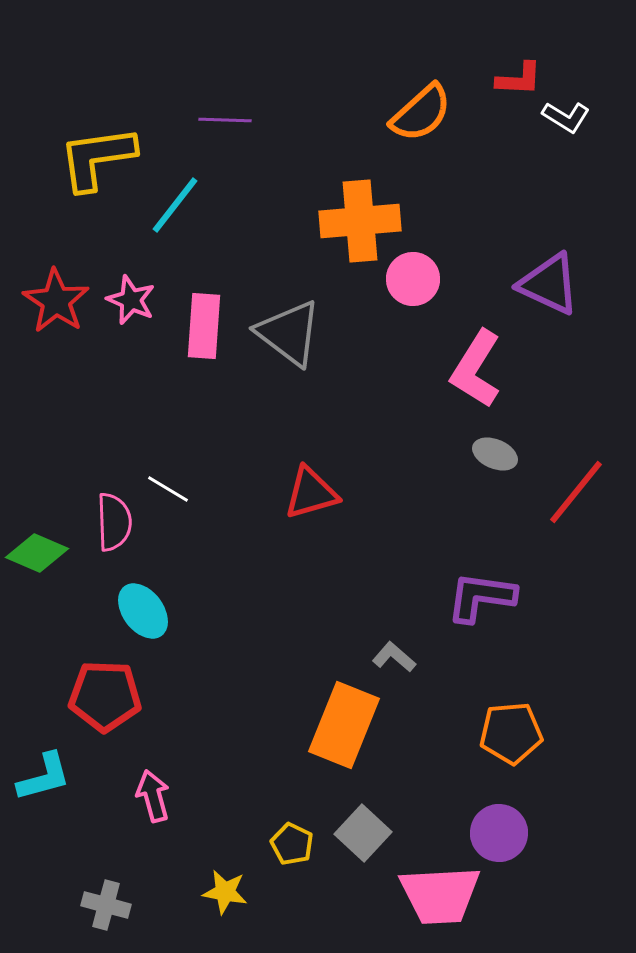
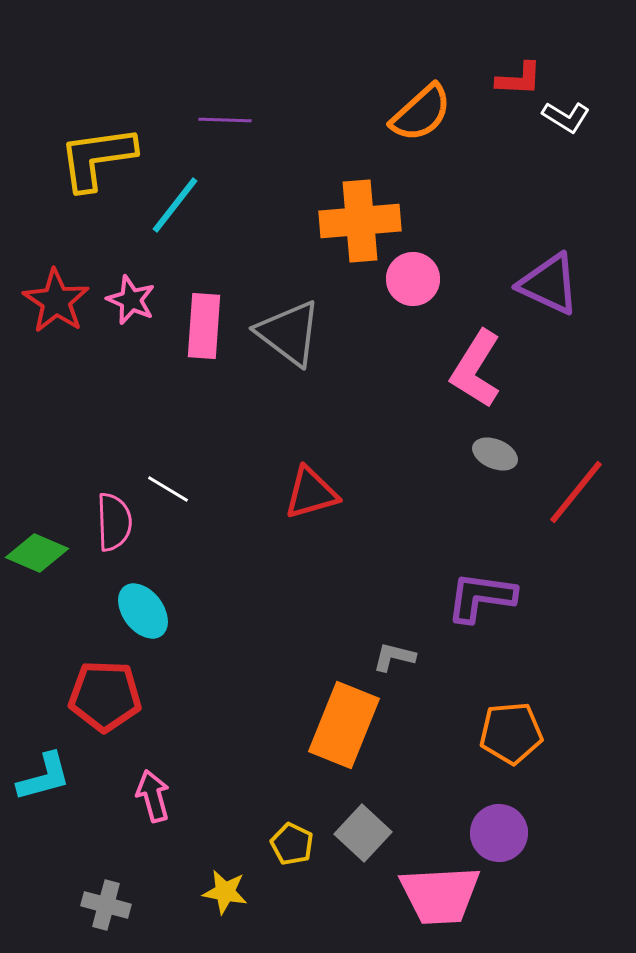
gray L-shape: rotated 27 degrees counterclockwise
